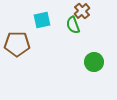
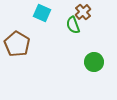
brown cross: moved 1 px right, 1 px down
cyan square: moved 7 px up; rotated 36 degrees clockwise
brown pentagon: rotated 30 degrees clockwise
